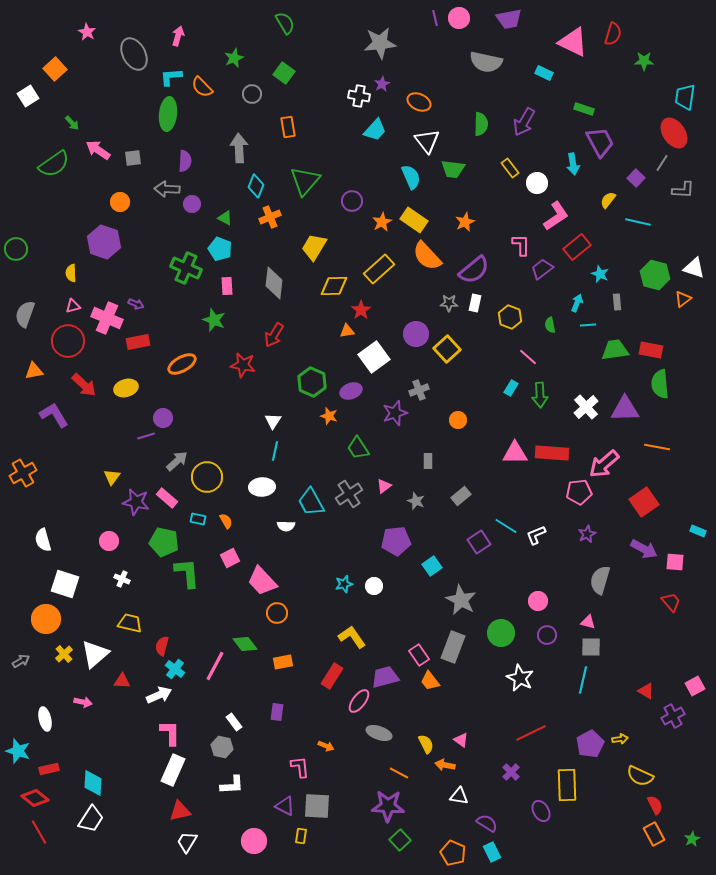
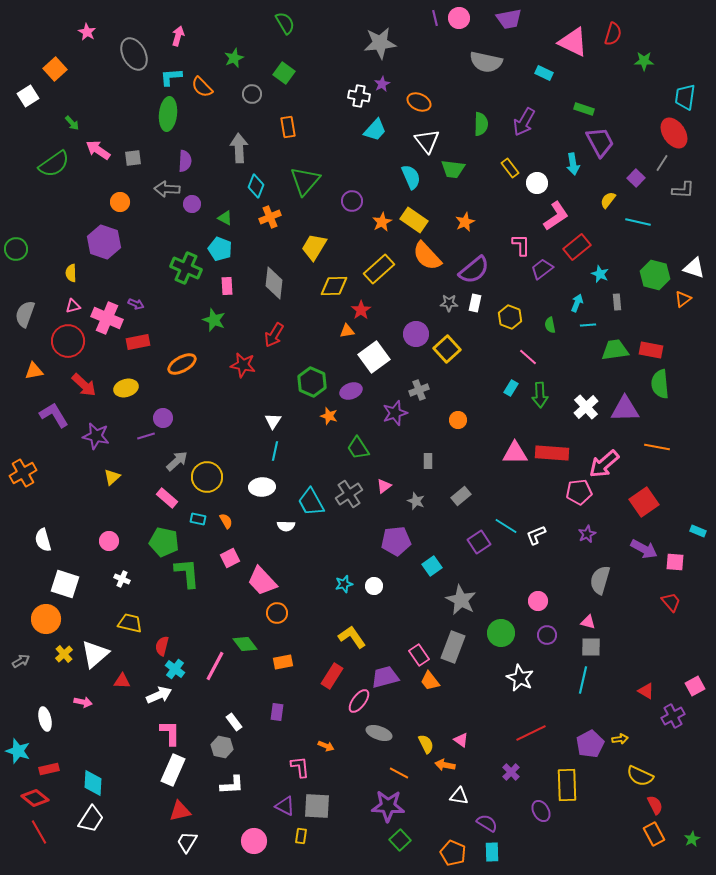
yellow triangle at (112, 477): rotated 12 degrees clockwise
purple star at (136, 502): moved 40 px left, 66 px up
cyan rectangle at (492, 852): rotated 24 degrees clockwise
